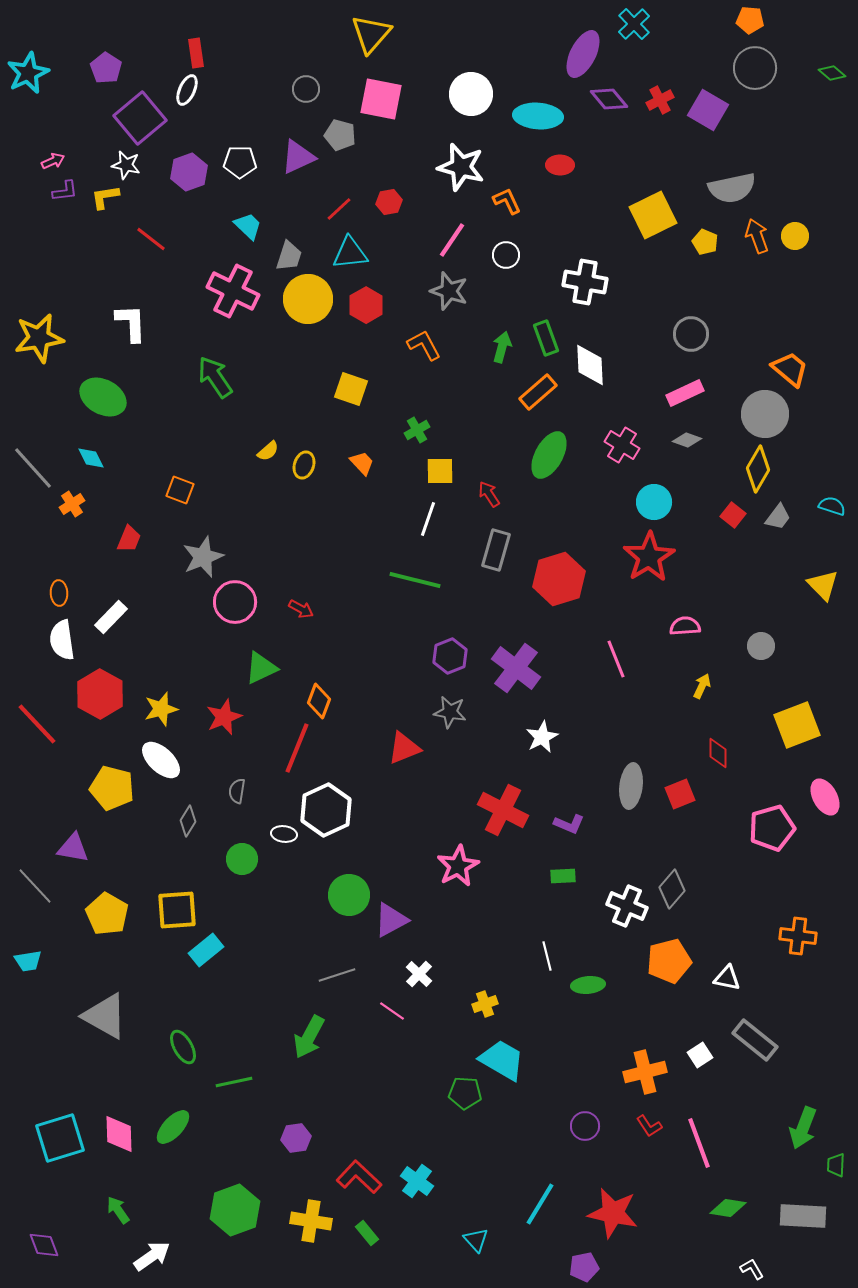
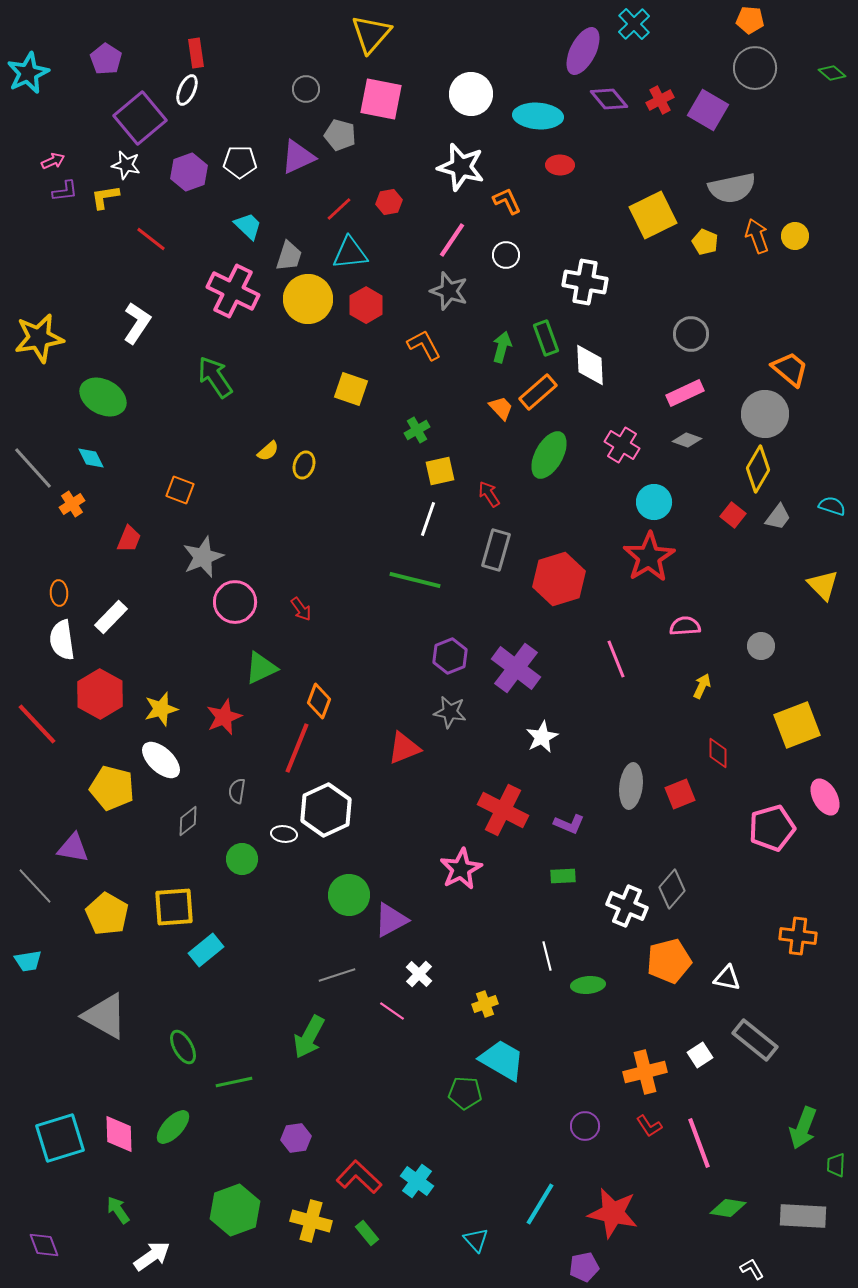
purple ellipse at (583, 54): moved 3 px up
purple pentagon at (106, 68): moved 9 px up
white L-shape at (131, 323): moved 6 px right; rotated 36 degrees clockwise
orange trapezoid at (362, 463): moved 139 px right, 55 px up
yellow square at (440, 471): rotated 12 degrees counterclockwise
red arrow at (301, 609): rotated 25 degrees clockwise
gray diamond at (188, 821): rotated 20 degrees clockwise
pink star at (458, 866): moved 3 px right, 3 px down
yellow square at (177, 910): moved 3 px left, 3 px up
yellow cross at (311, 1221): rotated 6 degrees clockwise
